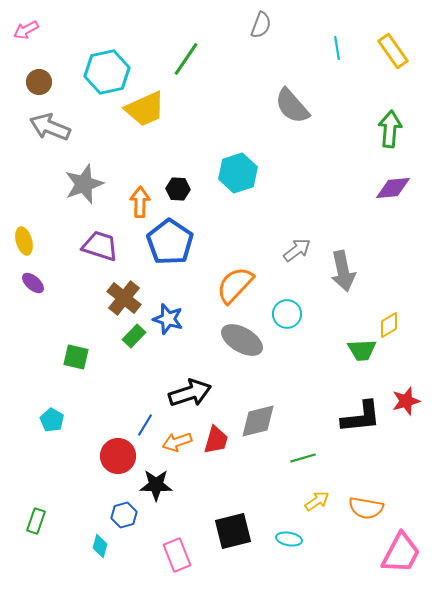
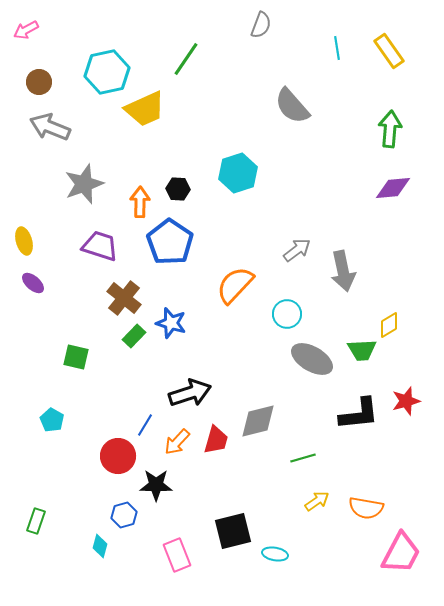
yellow rectangle at (393, 51): moved 4 px left
blue star at (168, 319): moved 3 px right, 4 px down
gray ellipse at (242, 340): moved 70 px right, 19 px down
black L-shape at (361, 417): moved 2 px left, 3 px up
orange arrow at (177, 442): rotated 28 degrees counterclockwise
cyan ellipse at (289, 539): moved 14 px left, 15 px down
